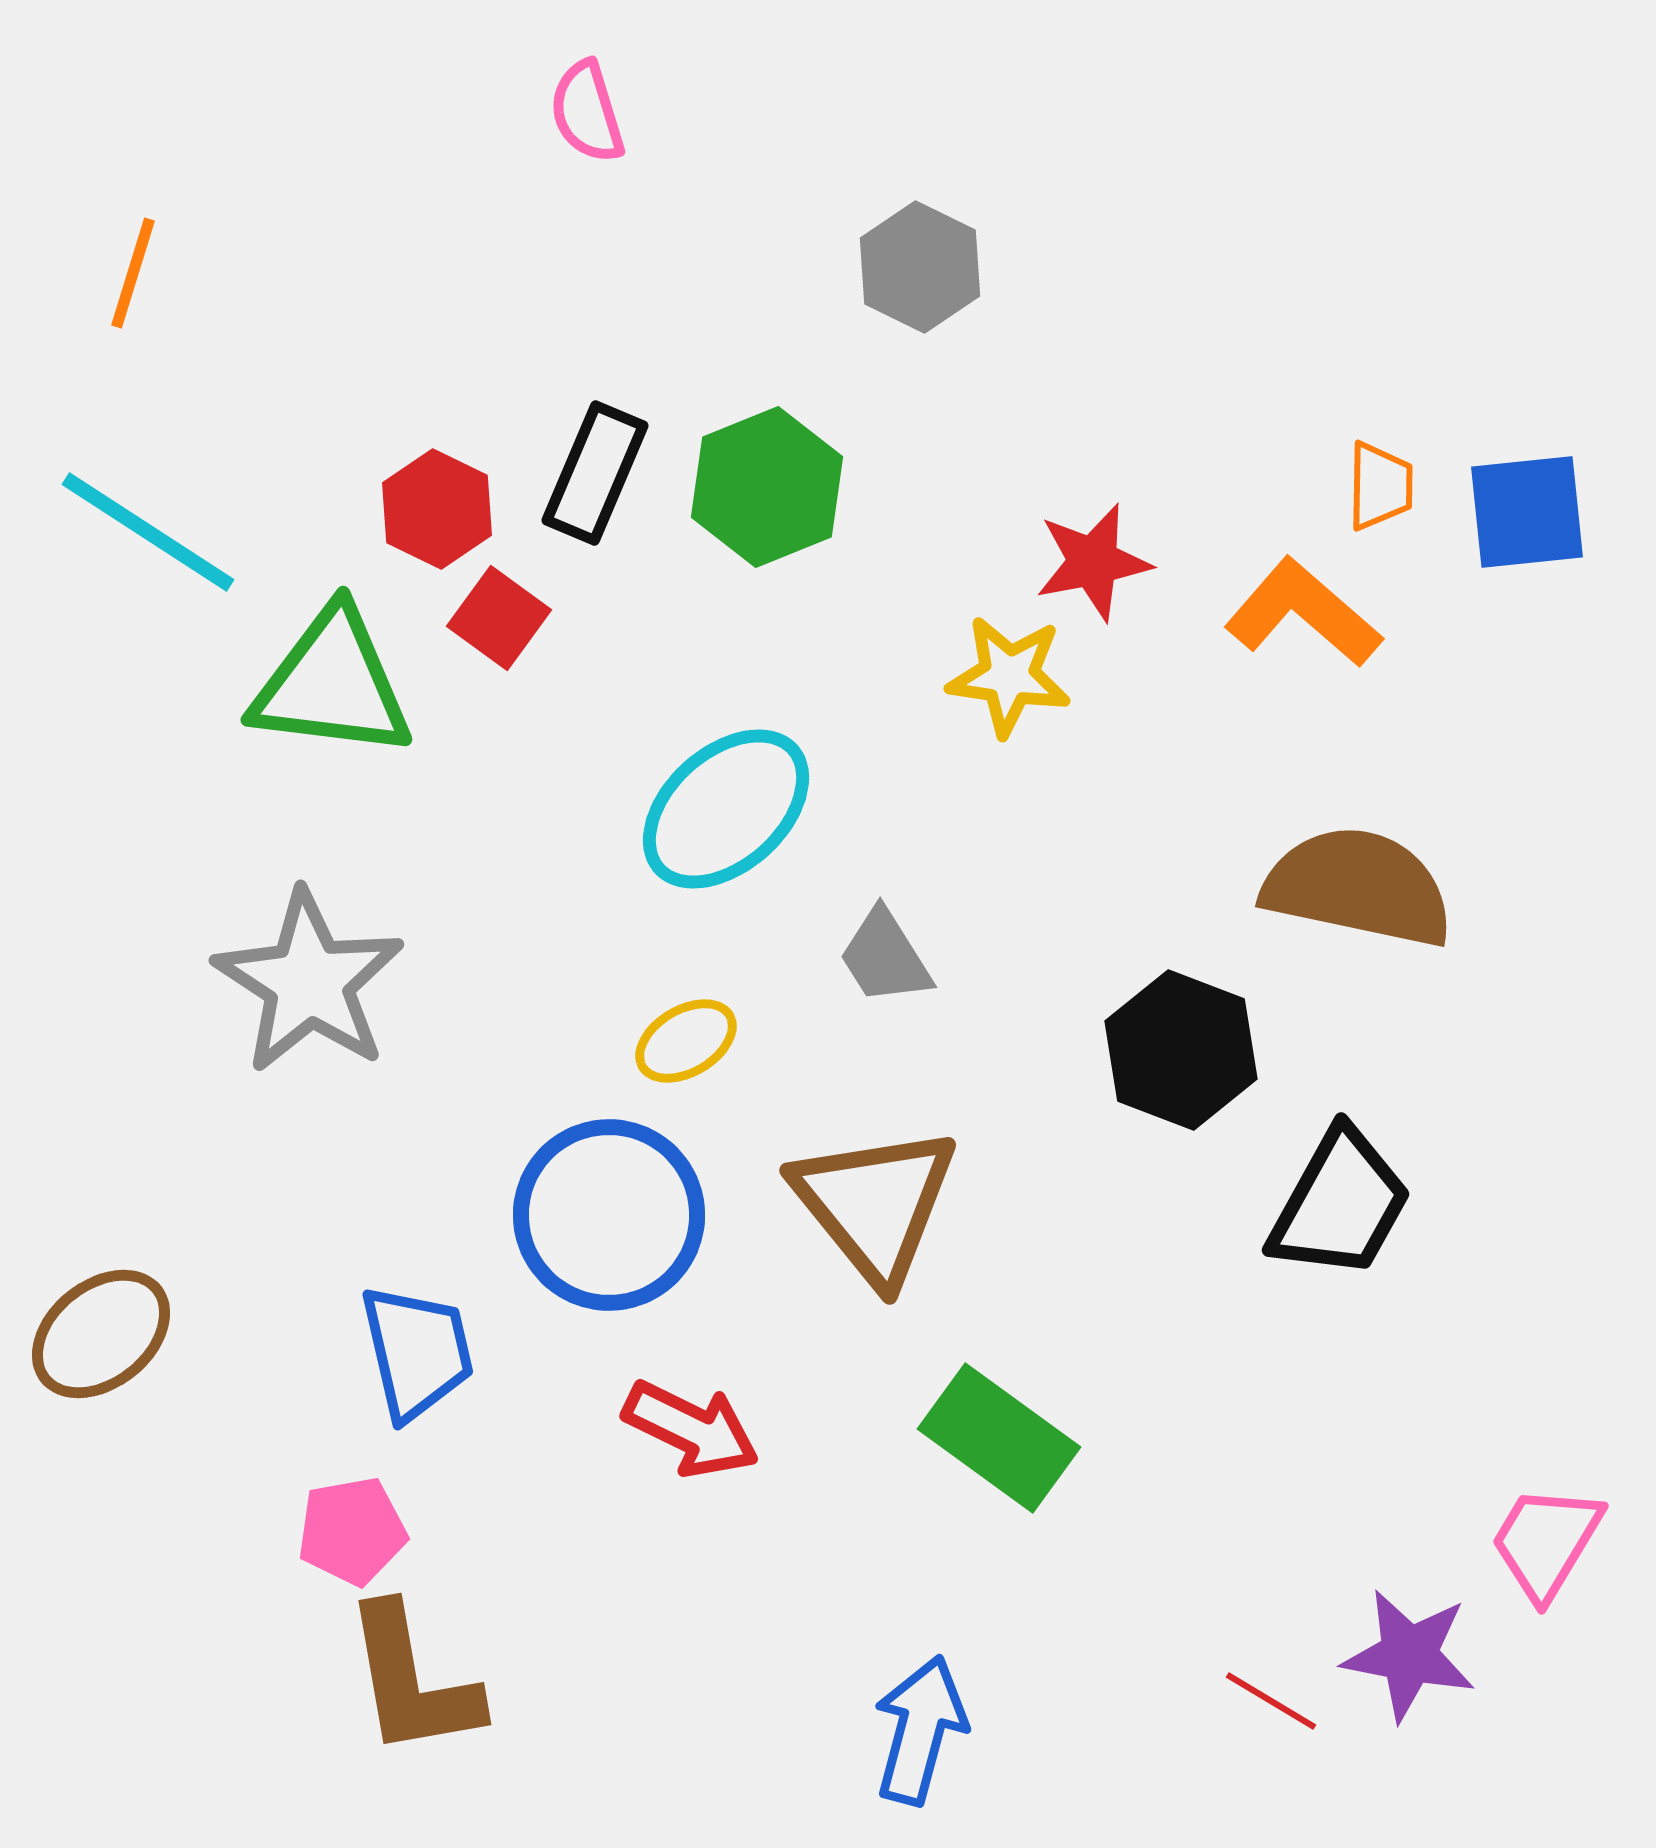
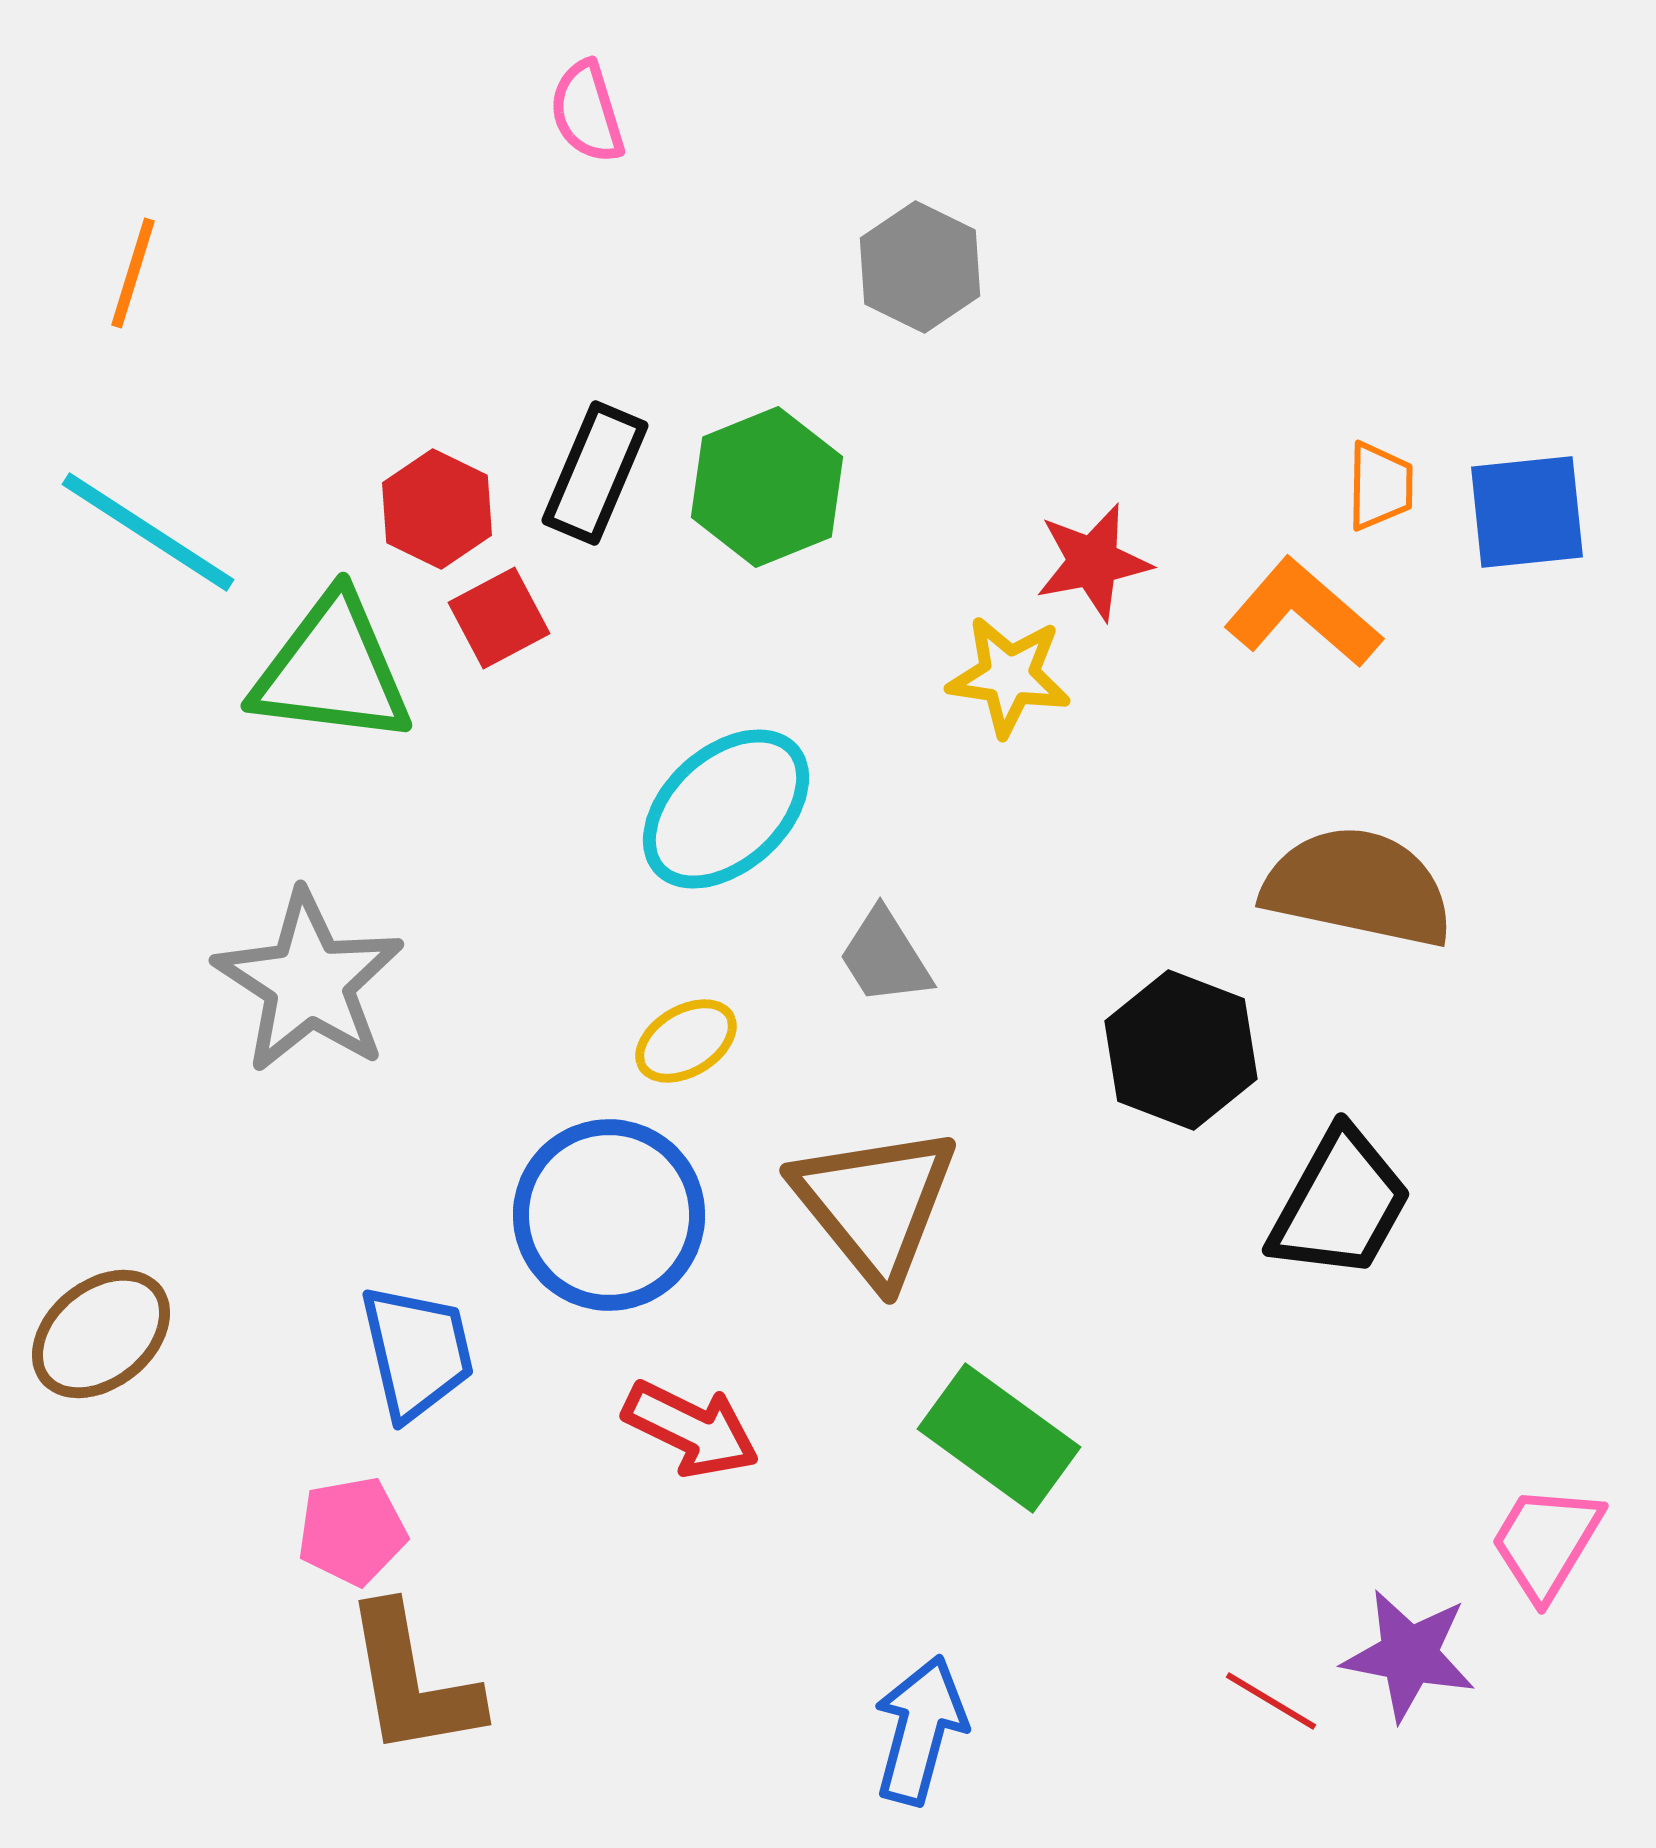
red square: rotated 26 degrees clockwise
green triangle: moved 14 px up
